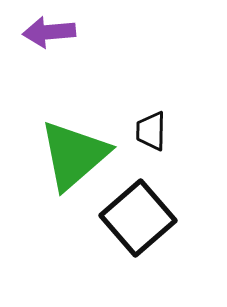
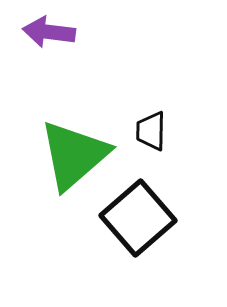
purple arrow: rotated 12 degrees clockwise
